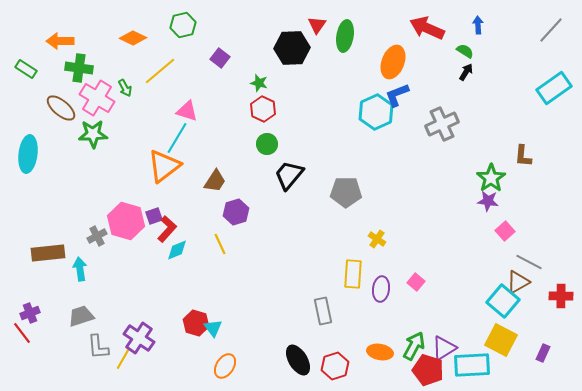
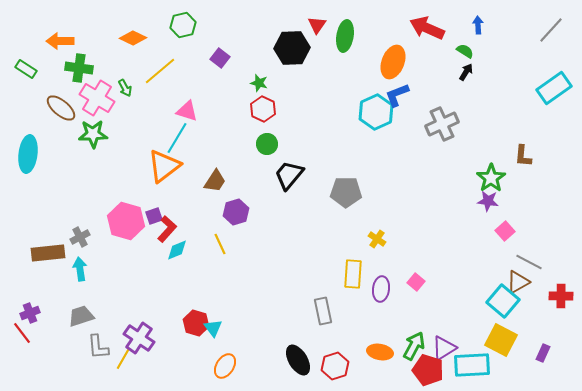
gray cross at (97, 236): moved 17 px left, 1 px down
